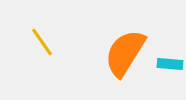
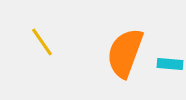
orange semicircle: rotated 12 degrees counterclockwise
